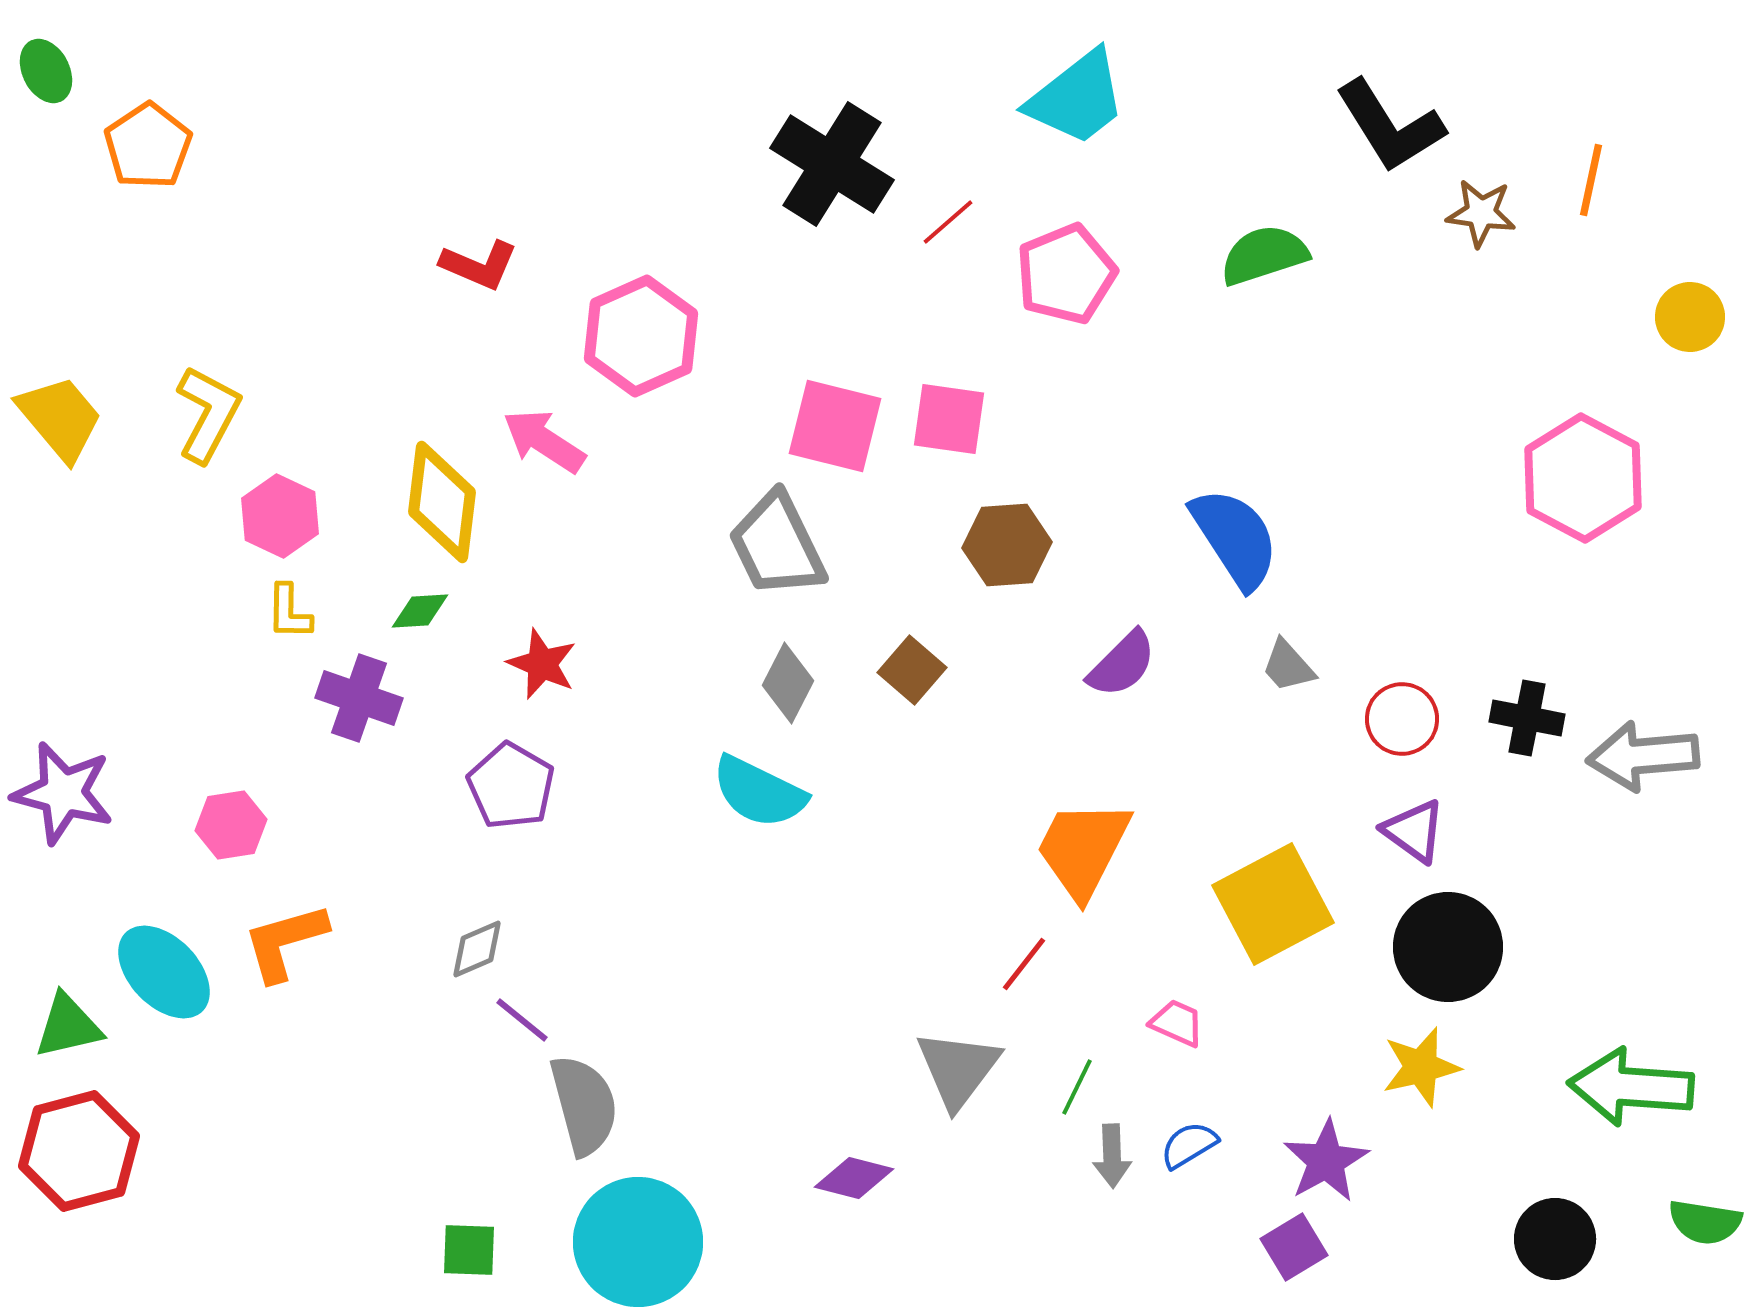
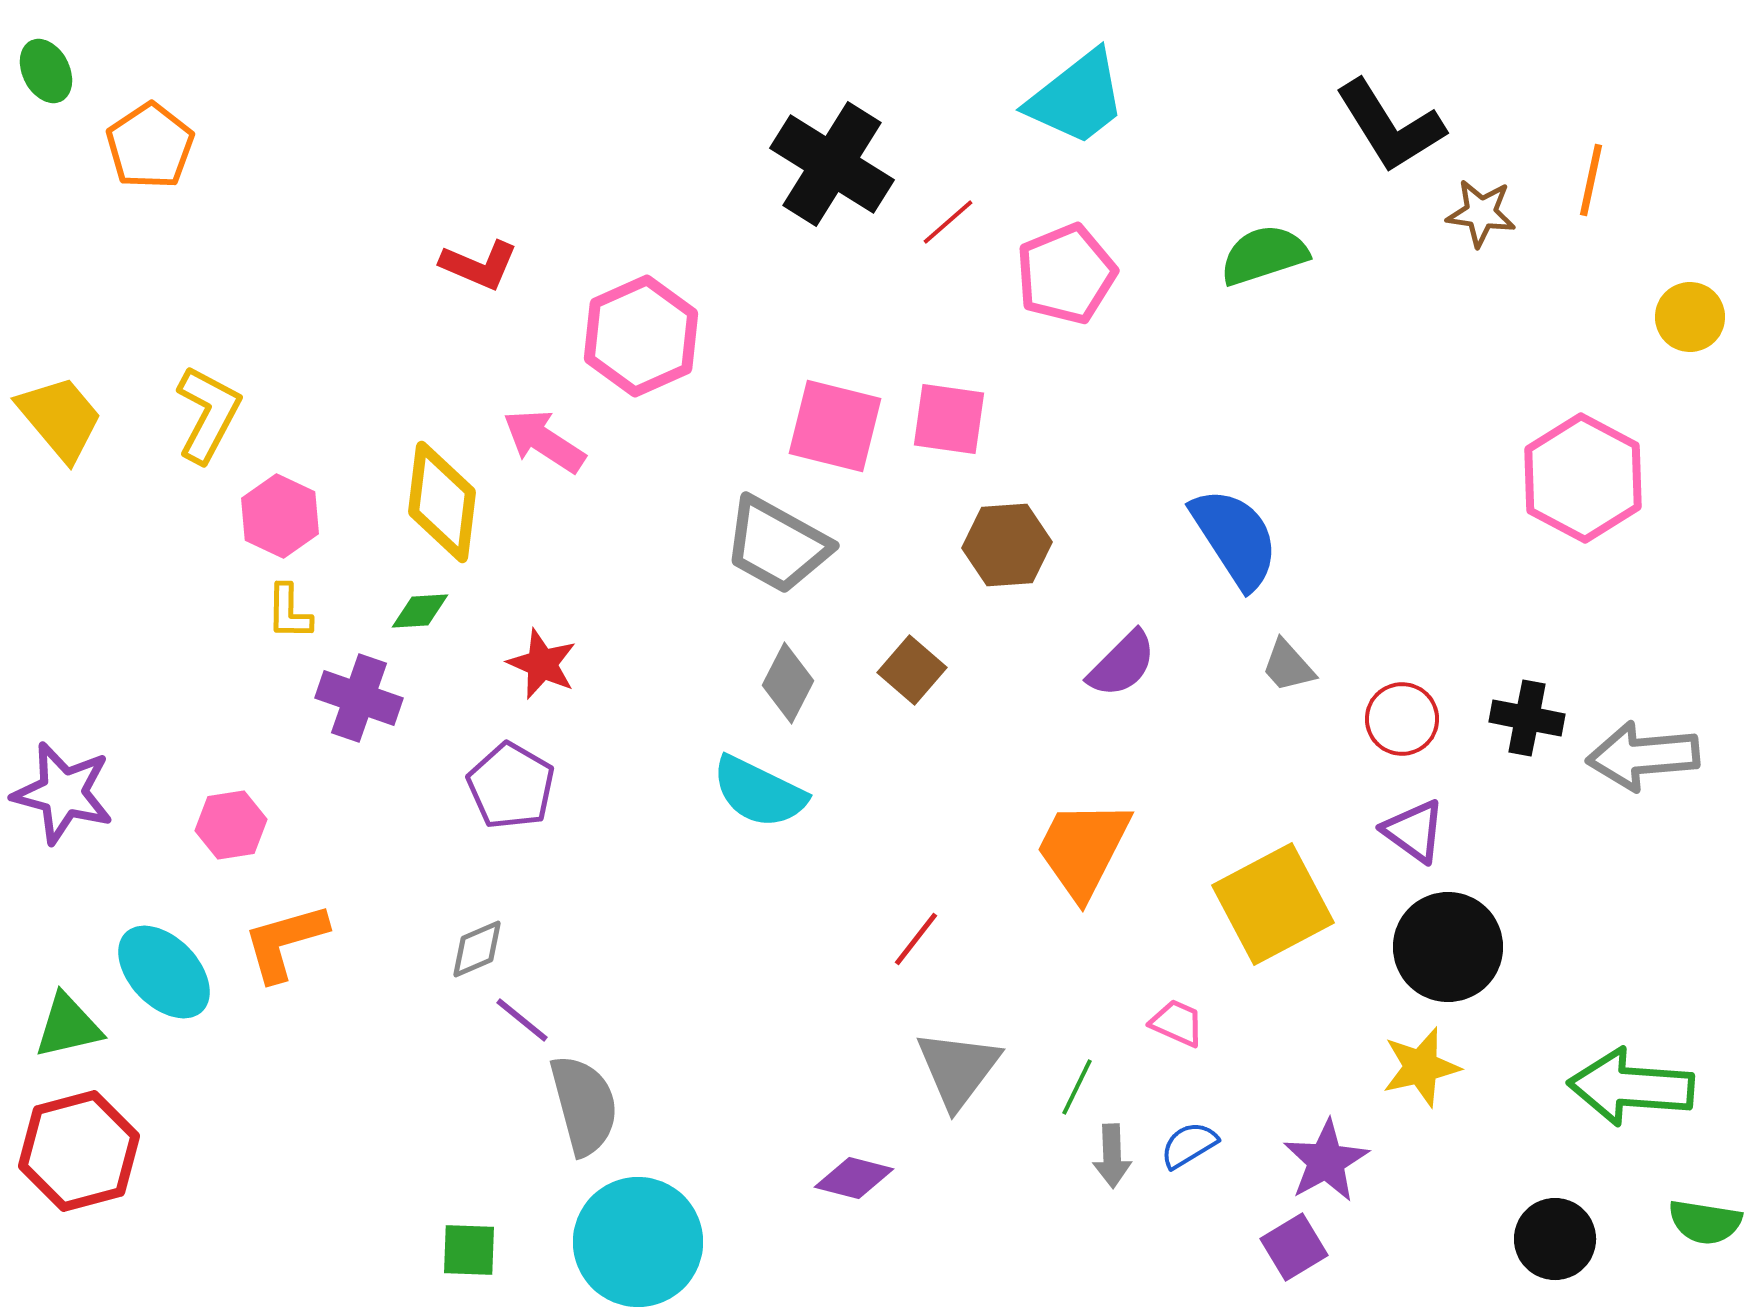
orange pentagon at (148, 146): moved 2 px right
gray trapezoid at (777, 545): rotated 35 degrees counterclockwise
red line at (1024, 964): moved 108 px left, 25 px up
